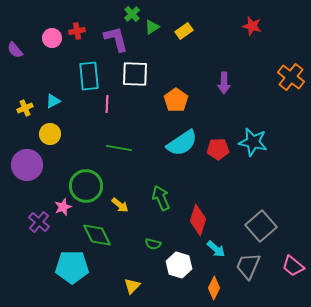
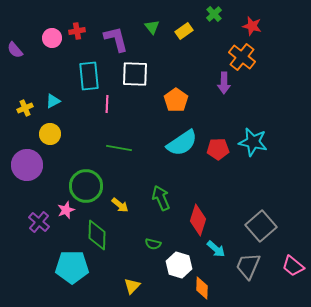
green cross: moved 82 px right
green triangle: rotated 35 degrees counterclockwise
orange cross: moved 49 px left, 20 px up
pink star: moved 3 px right, 3 px down
green diamond: rotated 28 degrees clockwise
orange diamond: moved 12 px left; rotated 25 degrees counterclockwise
